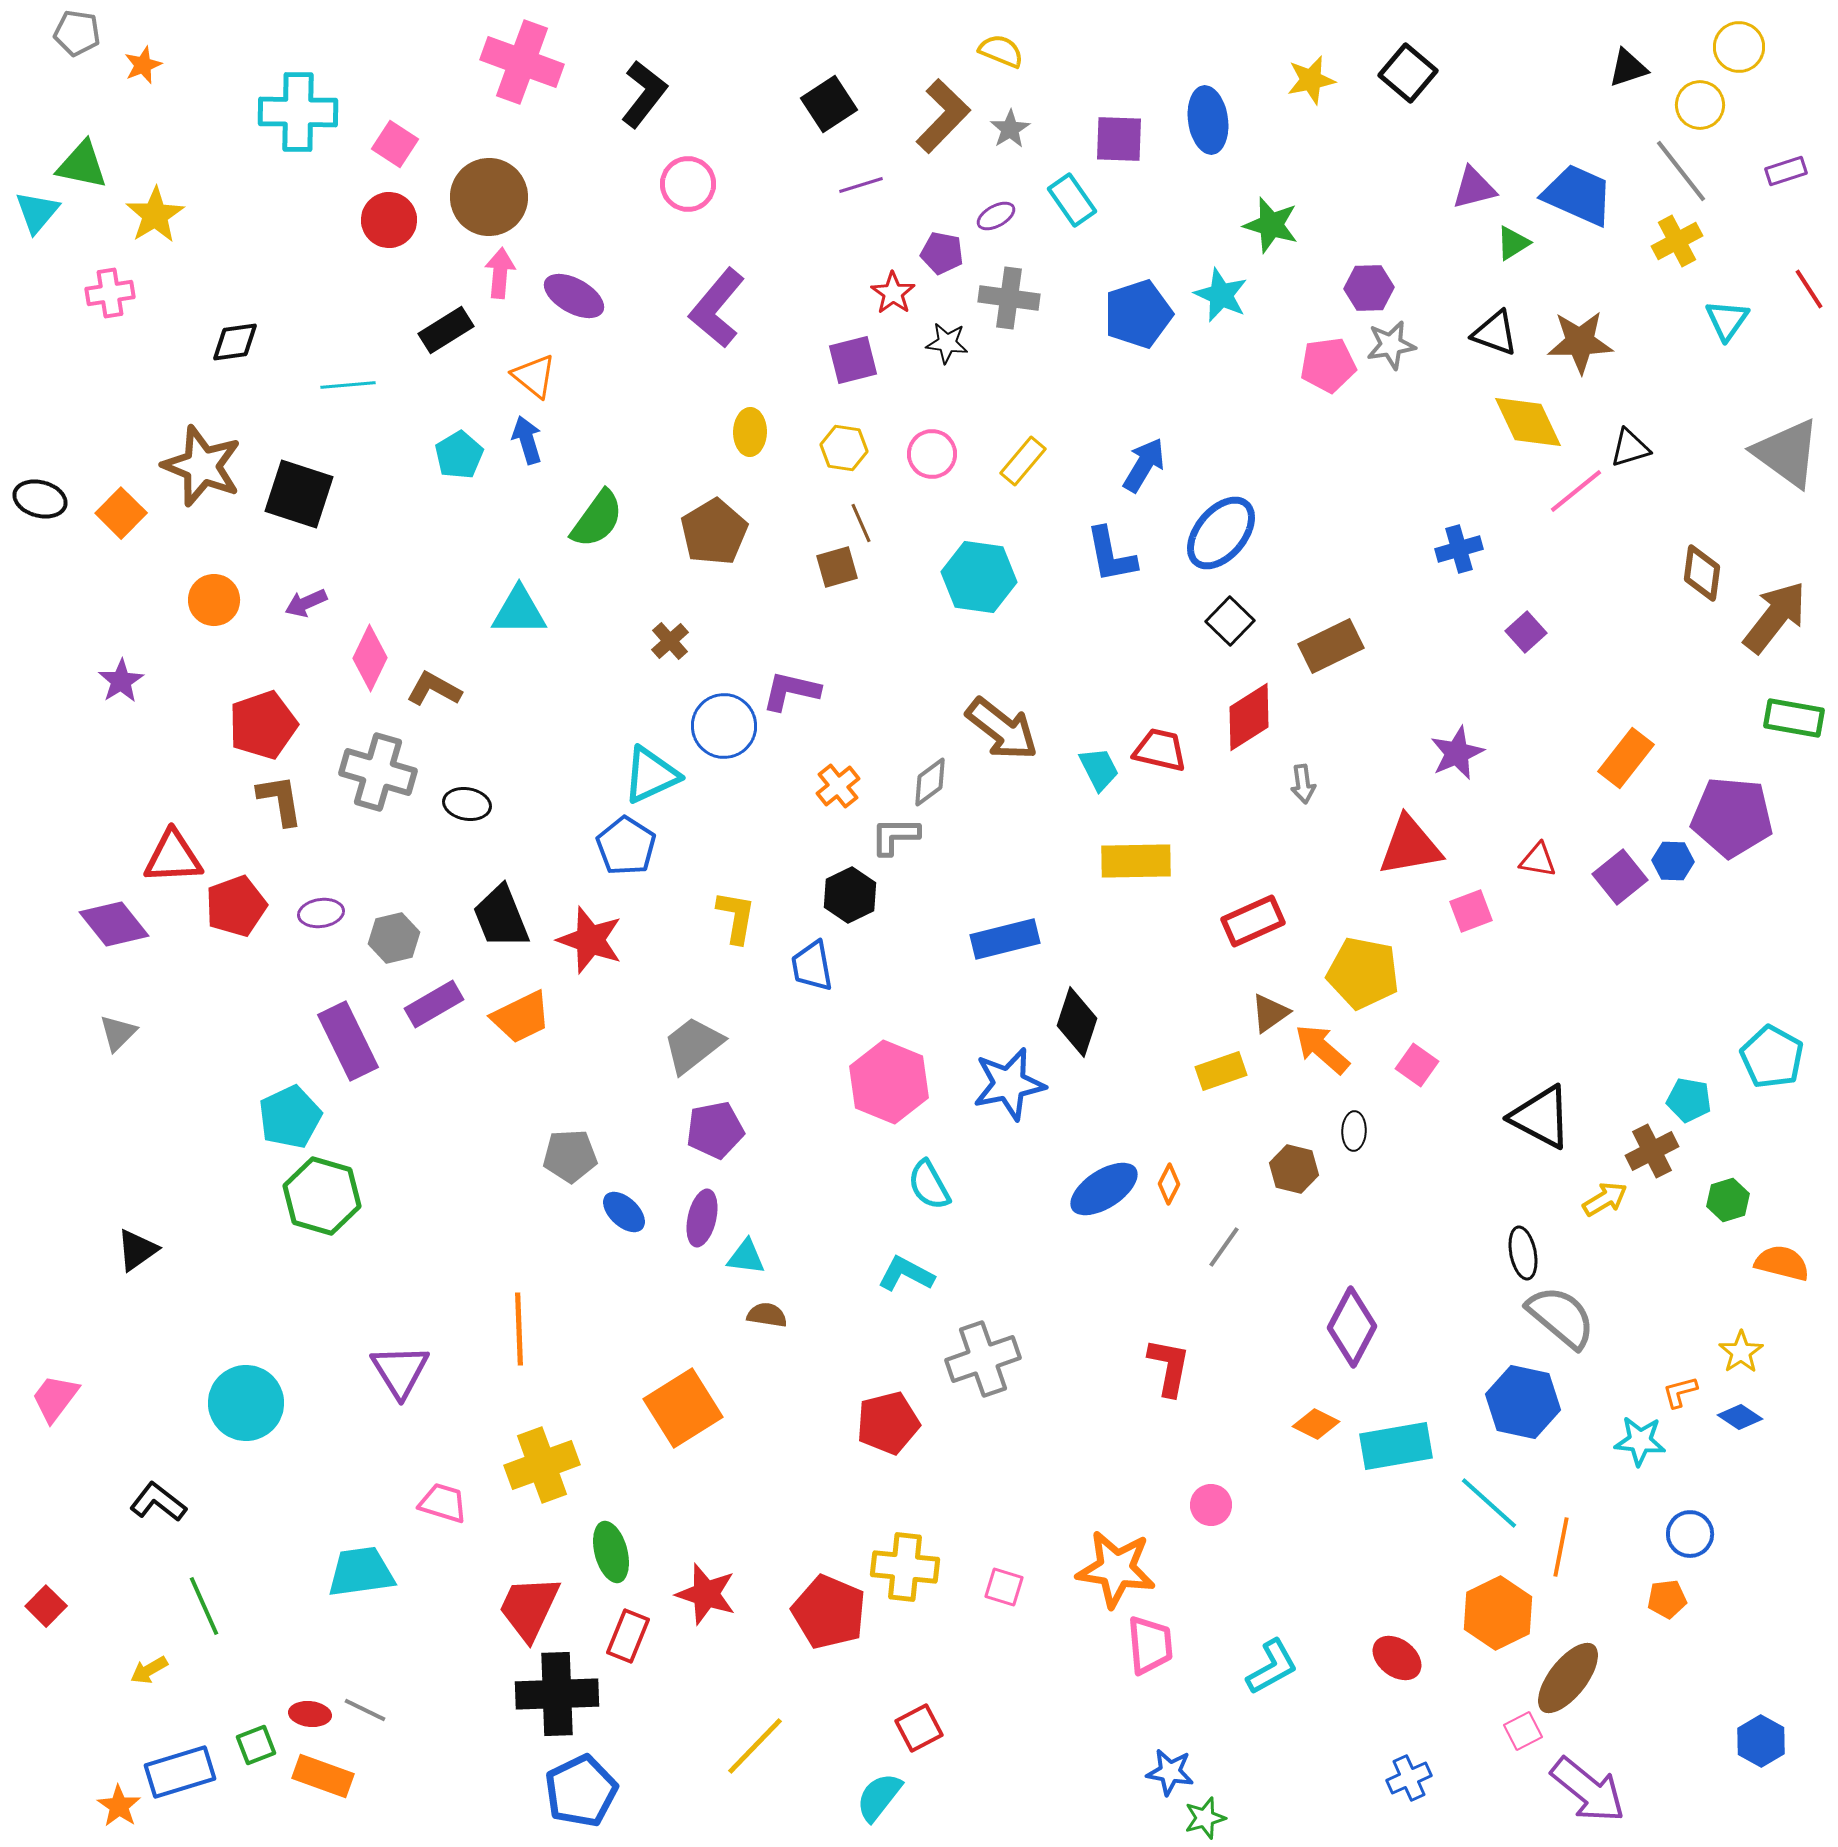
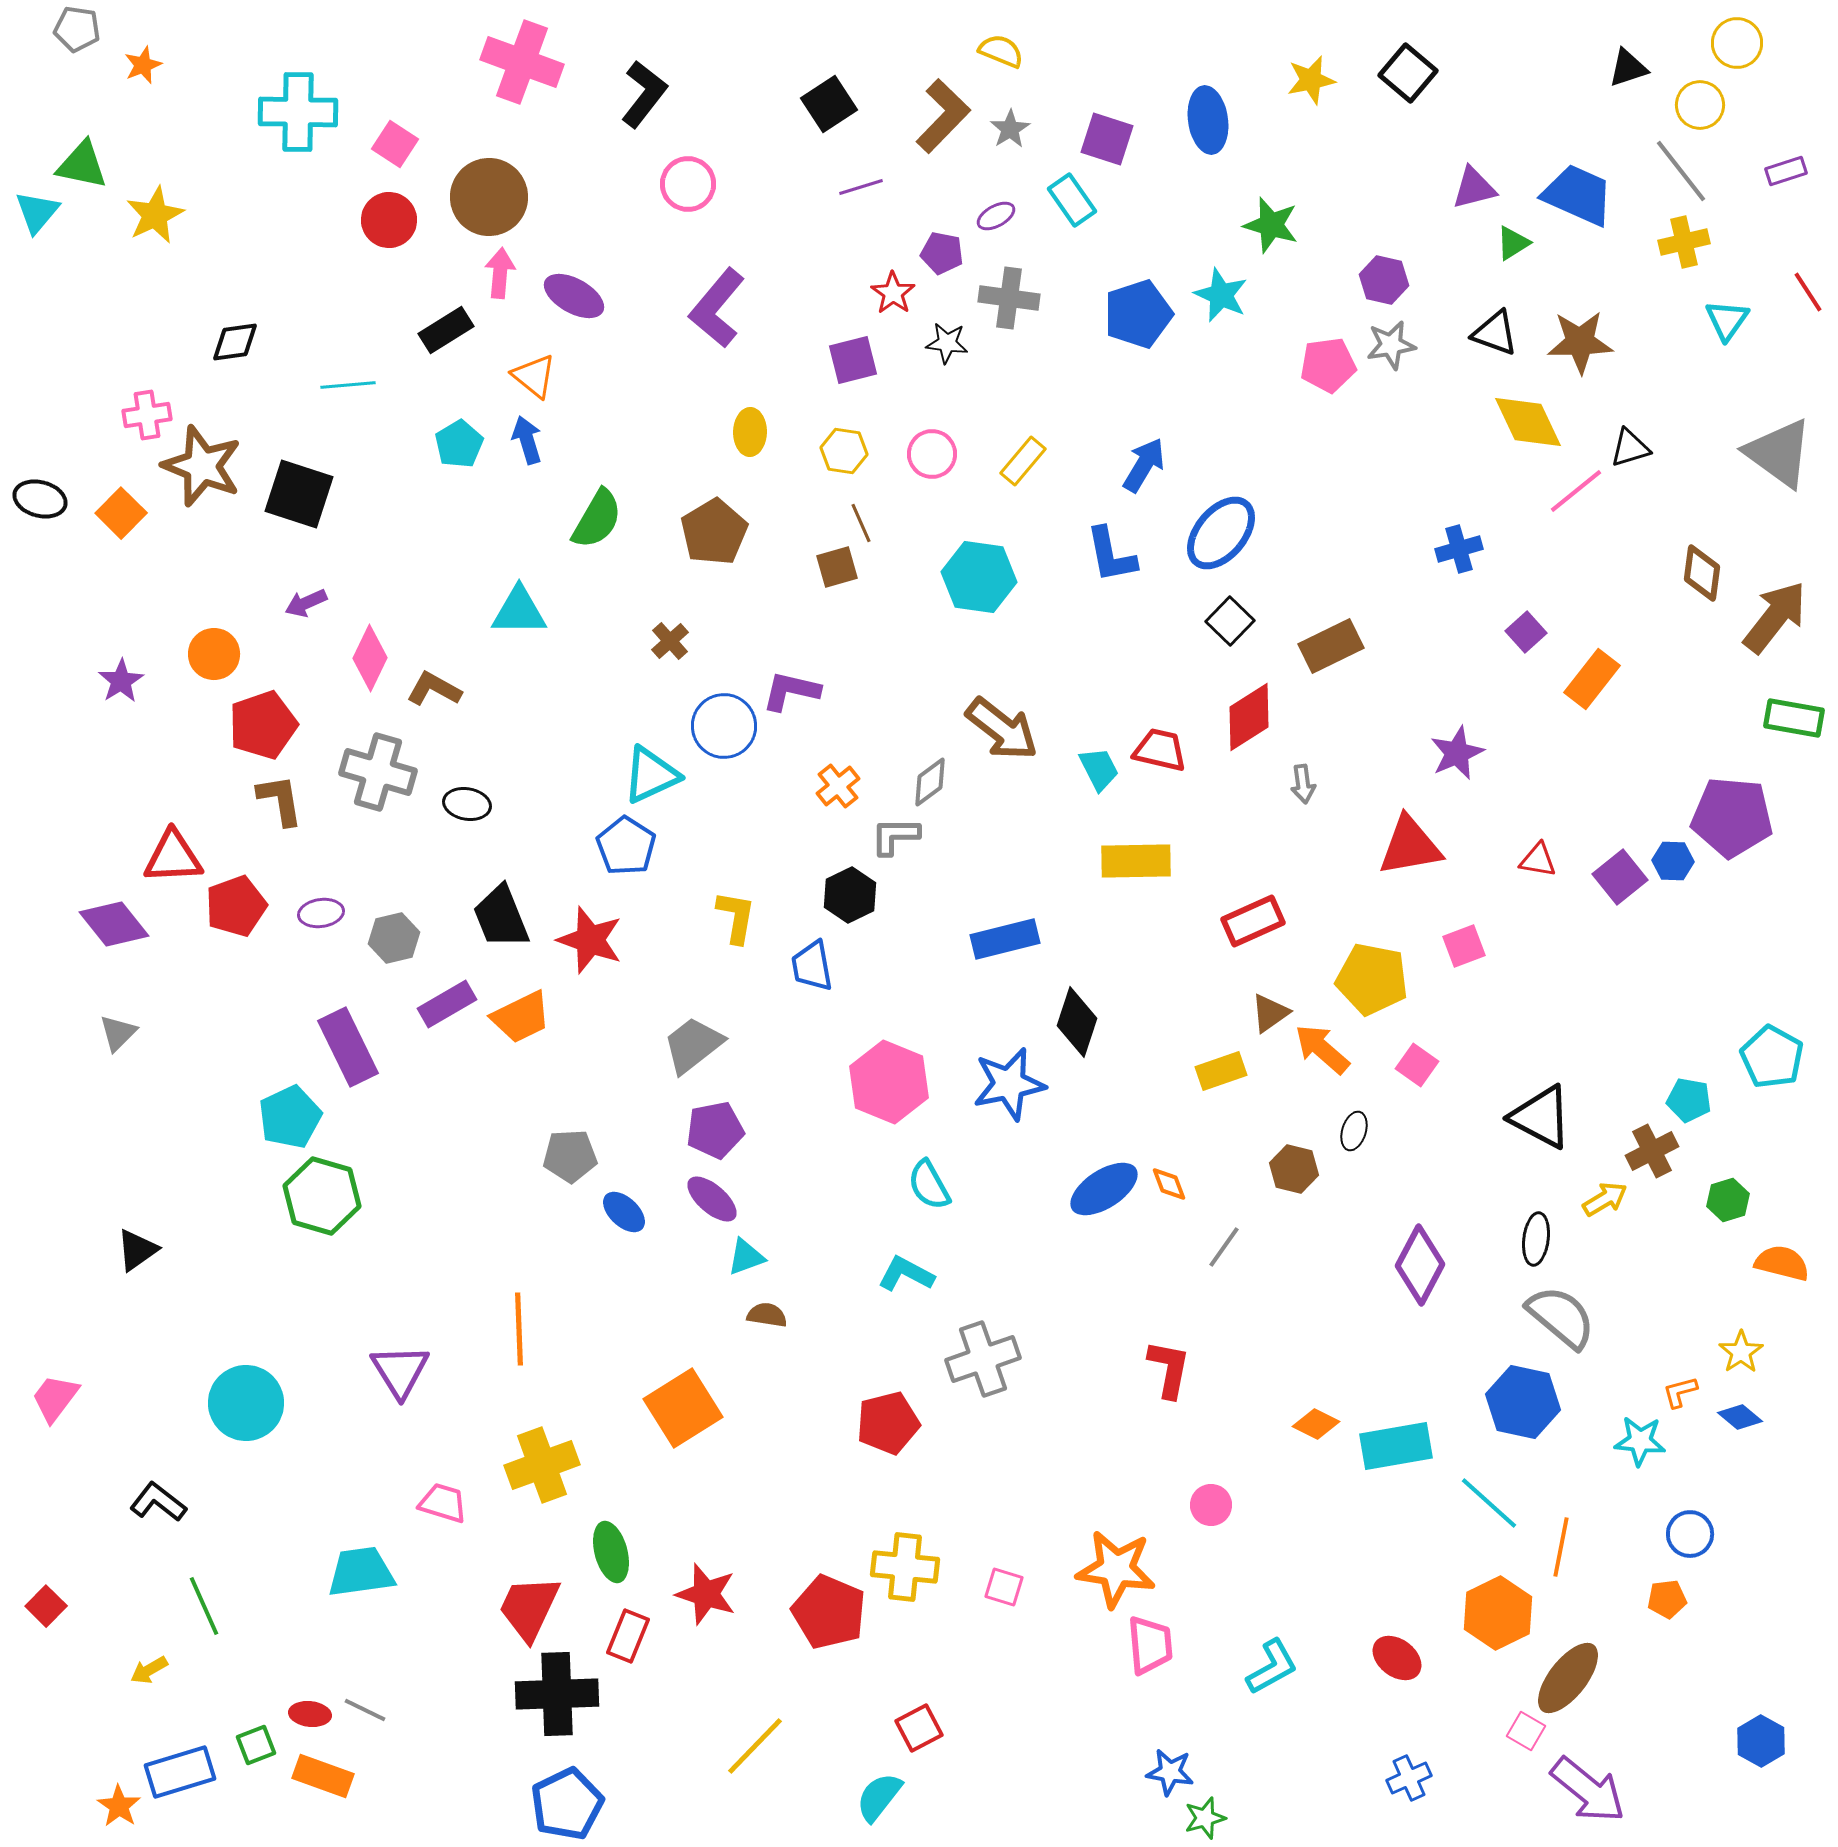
gray pentagon at (77, 33): moved 4 px up
yellow circle at (1739, 47): moved 2 px left, 4 px up
purple square at (1119, 139): moved 12 px left; rotated 16 degrees clockwise
purple line at (861, 185): moved 2 px down
yellow star at (155, 215): rotated 6 degrees clockwise
yellow cross at (1677, 241): moved 7 px right, 1 px down; rotated 15 degrees clockwise
purple hexagon at (1369, 288): moved 15 px right, 8 px up; rotated 15 degrees clockwise
red line at (1809, 289): moved 1 px left, 3 px down
pink cross at (110, 293): moved 37 px right, 122 px down
yellow hexagon at (844, 448): moved 3 px down
gray triangle at (1787, 453): moved 8 px left
cyan pentagon at (459, 455): moved 11 px up
green semicircle at (597, 519): rotated 6 degrees counterclockwise
orange circle at (214, 600): moved 54 px down
orange rectangle at (1626, 758): moved 34 px left, 79 px up
pink square at (1471, 911): moved 7 px left, 35 px down
yellow pentagon at (1363, 973): moved 9 px right, 6 px down
purple rectangle at (434, 1004): moved 13 px right
purple rectangle at (348, 1041): moved 6 px down
black ellipse at (1354, 1131): rotated 15 degrees clockwise
orange diamond at (1169, 1184): rotated 48 degrees counterclockwise
purple ellipse at (702, 1218): moved 10 px right, 19 px up; rotated 62 degrees counterclockwise
black ellipse at (1523, 1253): moved 13 px right, 14 px up; rotated 18 degrees clockwise
cyan triangle at (746, 1257): rotated 27 degrees counterclockwise
purple diamond at (1352, 1327): moved 68 px right, 62 px up
red L-shape at (1169, 1367): moved 2 px down
blue diamond at (1740, 1417): rotated 6 degrees clockwise
pink square at (1523, 1731): moved 3 px right; rotated 33 degrees counterclockwise
blue pentagon at (581, 1791): moved 14 px left, 13 px down
